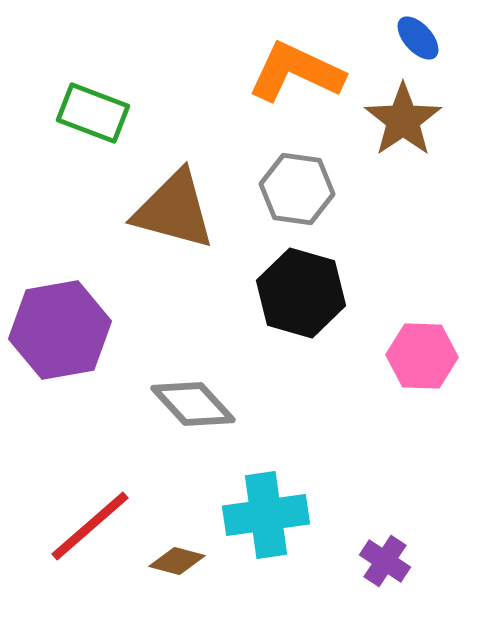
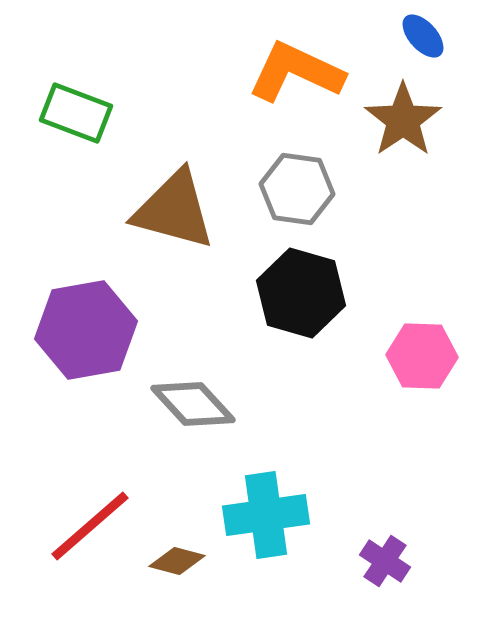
blue ellipse: moved 5 px right, 2 px up
green rectangle: moved 17 px left
purple hexagon: moved 26 px right
